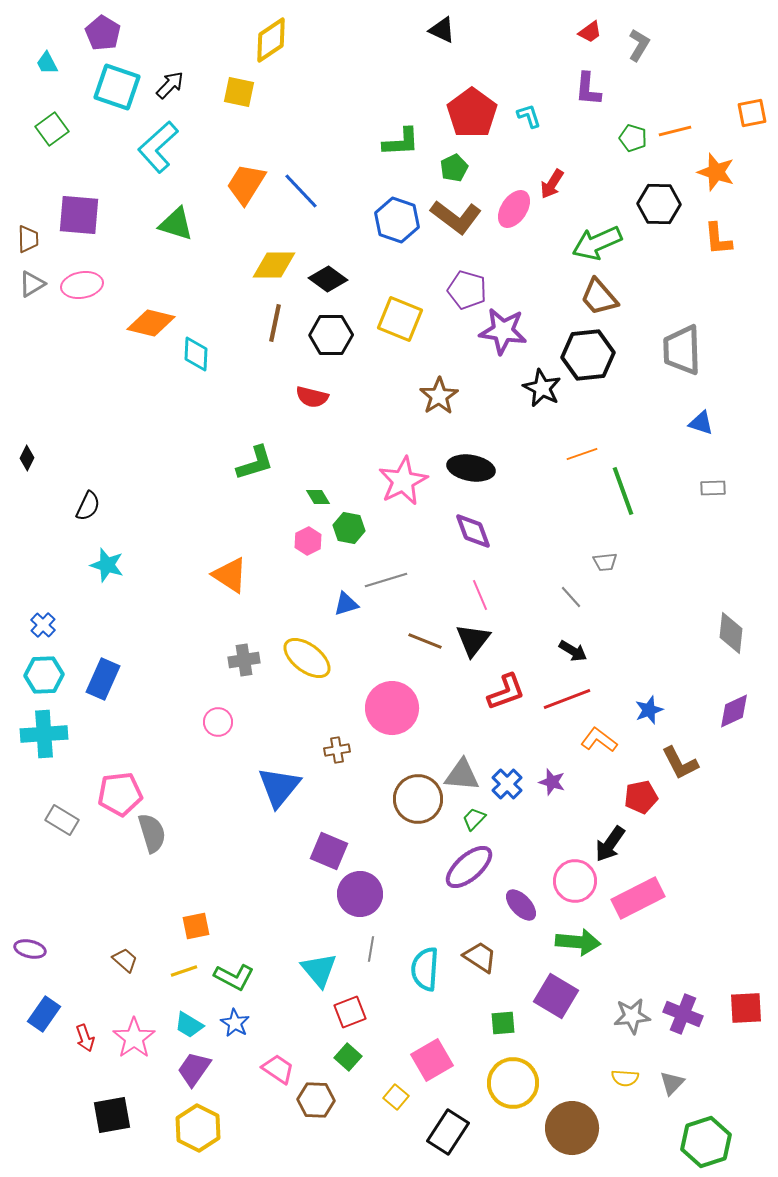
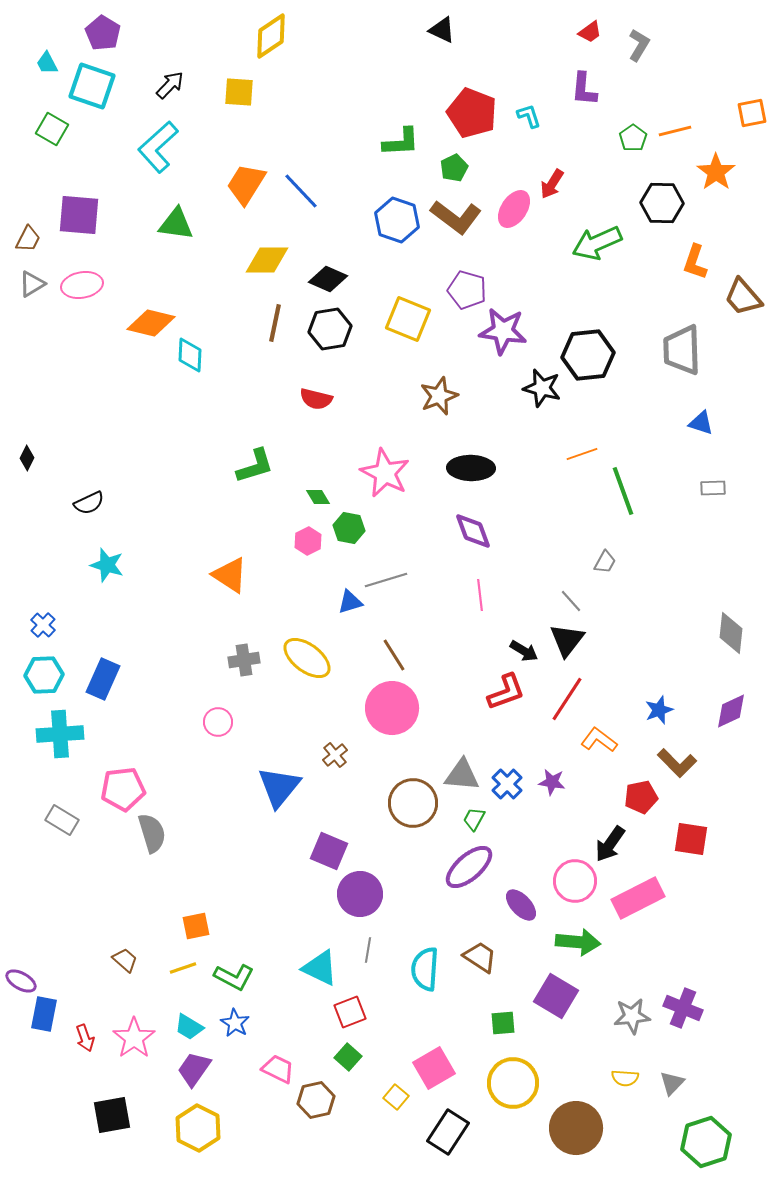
yellow diamond at (271, 40): moved 4 px up
cyan square at (117, 87): moved 25 px left, 1 px up
purple L-shape at (588, 89): moved 4 px left
yellow square at (239, 92): rotated 8 degrees counterclockwise
red pentagon at (472, 113): rotated 15 degrees counterclockwise
green square at (52, 129): rotated 24 degrees counterclockwise
green pentagon at (633, 138): rotated 20 degrees clockwise
orange star at (716, 172): rotated 18 degrees clockwise
black hexagon at (659, 204): moved 3 px right, 1 px up
green triangle at (176, 224): rotated 9 degrees counterclockwise
brown trapezoid at (28, 239): rotated 28 degrees clockwise
orange L-shape at (718, 239): moved 23 px left, 23 px down; rotated 24 degrees clockwise
yellow diamond at (274, 265): moved 7 px left, 5 px up
black diamond at (328, 279): rotated 12 degrees counterclockwise
brown trapezoid at (599, 297): moved 144 px right
yellow square at (400, 319): moved 8 px right
black hexagon at (331, 335): moved 1 px left, 6 px up; rotated 9 degrees counterclockwise
cyan diamond at (196, 354): moved 6 px left, 1 px down
black star at (542, 388): rotated 12 degrees counterclockwise
brown star at (439, 396): rotated 12 degrees clockwise
red semicircle at (312, 397): moved 4 px right, 2 px down
green L-shape at (255, 463): moved 3 px down
black ellipse at (471, 468): rotated 9 degrees counterclockwise
pink star at (403, 481): moved 18 px left, 8 px up; rotated 18 degrees counterclockwise
black semicircle at (88, 506): moved 1 px right, 3 px up; rotated 40 degrees clockwise
gray trapezoid at (605, 562): rotated 55 degrees counterclockwise
pink line at (480, 595): rotated 16 degrees clockwise
gray line at (571, 597): moved 4 px down
blue triangle at (346, 604): moved 4 px right, 2 px up
black triangle at (473, 640): moved 94 px right
brown line at (425, 641): moved 31 px left, 14 px down; rotated 36 degrees clockwise
black arrow at (573, 651): moved 49 px left
red line at (567, 699): rotated 36 degrees counterclockwise
blue star at (649, 710): moved 10 px right
purple diamond at (734, 711): moved 3 px left
cyan cross at (44, 734): moved 16 px right
brown cross at (337, 750): moved 2 px left, 5 px down; rotated 30 degrees counterclockwise
brown L-shape at (680, 763): moved 3 px left; rotated 18 degrees counterclockwise
purple star at (552, 782): rotated 8 degrees counterclockwise
pink pentagon at (120, 794): moved 3 px right, 5 px up
brown circle at (418, 799): moved 5 px left, 4 px down
green trapezoid at (474, 819): rotated 15 degrees counterclockwise
purple ellipse at (30, 949): moved 9 px left, 32 px down; rotated 16 degrees clockwise
gray line at (371, 949): moved 3 px left, 1 px down
cyan triangle at (319, 970): moved 1 px right, 2 px up; rotated 24 degrees counterclockwise
yellow line at (184, 971): moved 1 px left, 3 px up
red square at (746, 1008): moved 55 px left, 169 px up; rotated 12 degrees clockwise
blue rectangle at (44, 1014): rotated 24 degrees counterclockwise
purple cross at (683, 1014): moved 6 px up
cyan trapezoid at (189, 1025): moved 2 px down
pink square at (432, 1060): moved 2 px right, 8 px down
pink trapezoid at (278, 1069): rotated 8 degrees counterclockwise
brown hexagon at (316, 1100): rotated 15 degrees counterclockwise
brown circle at (572, 1128): moved 4 px right
